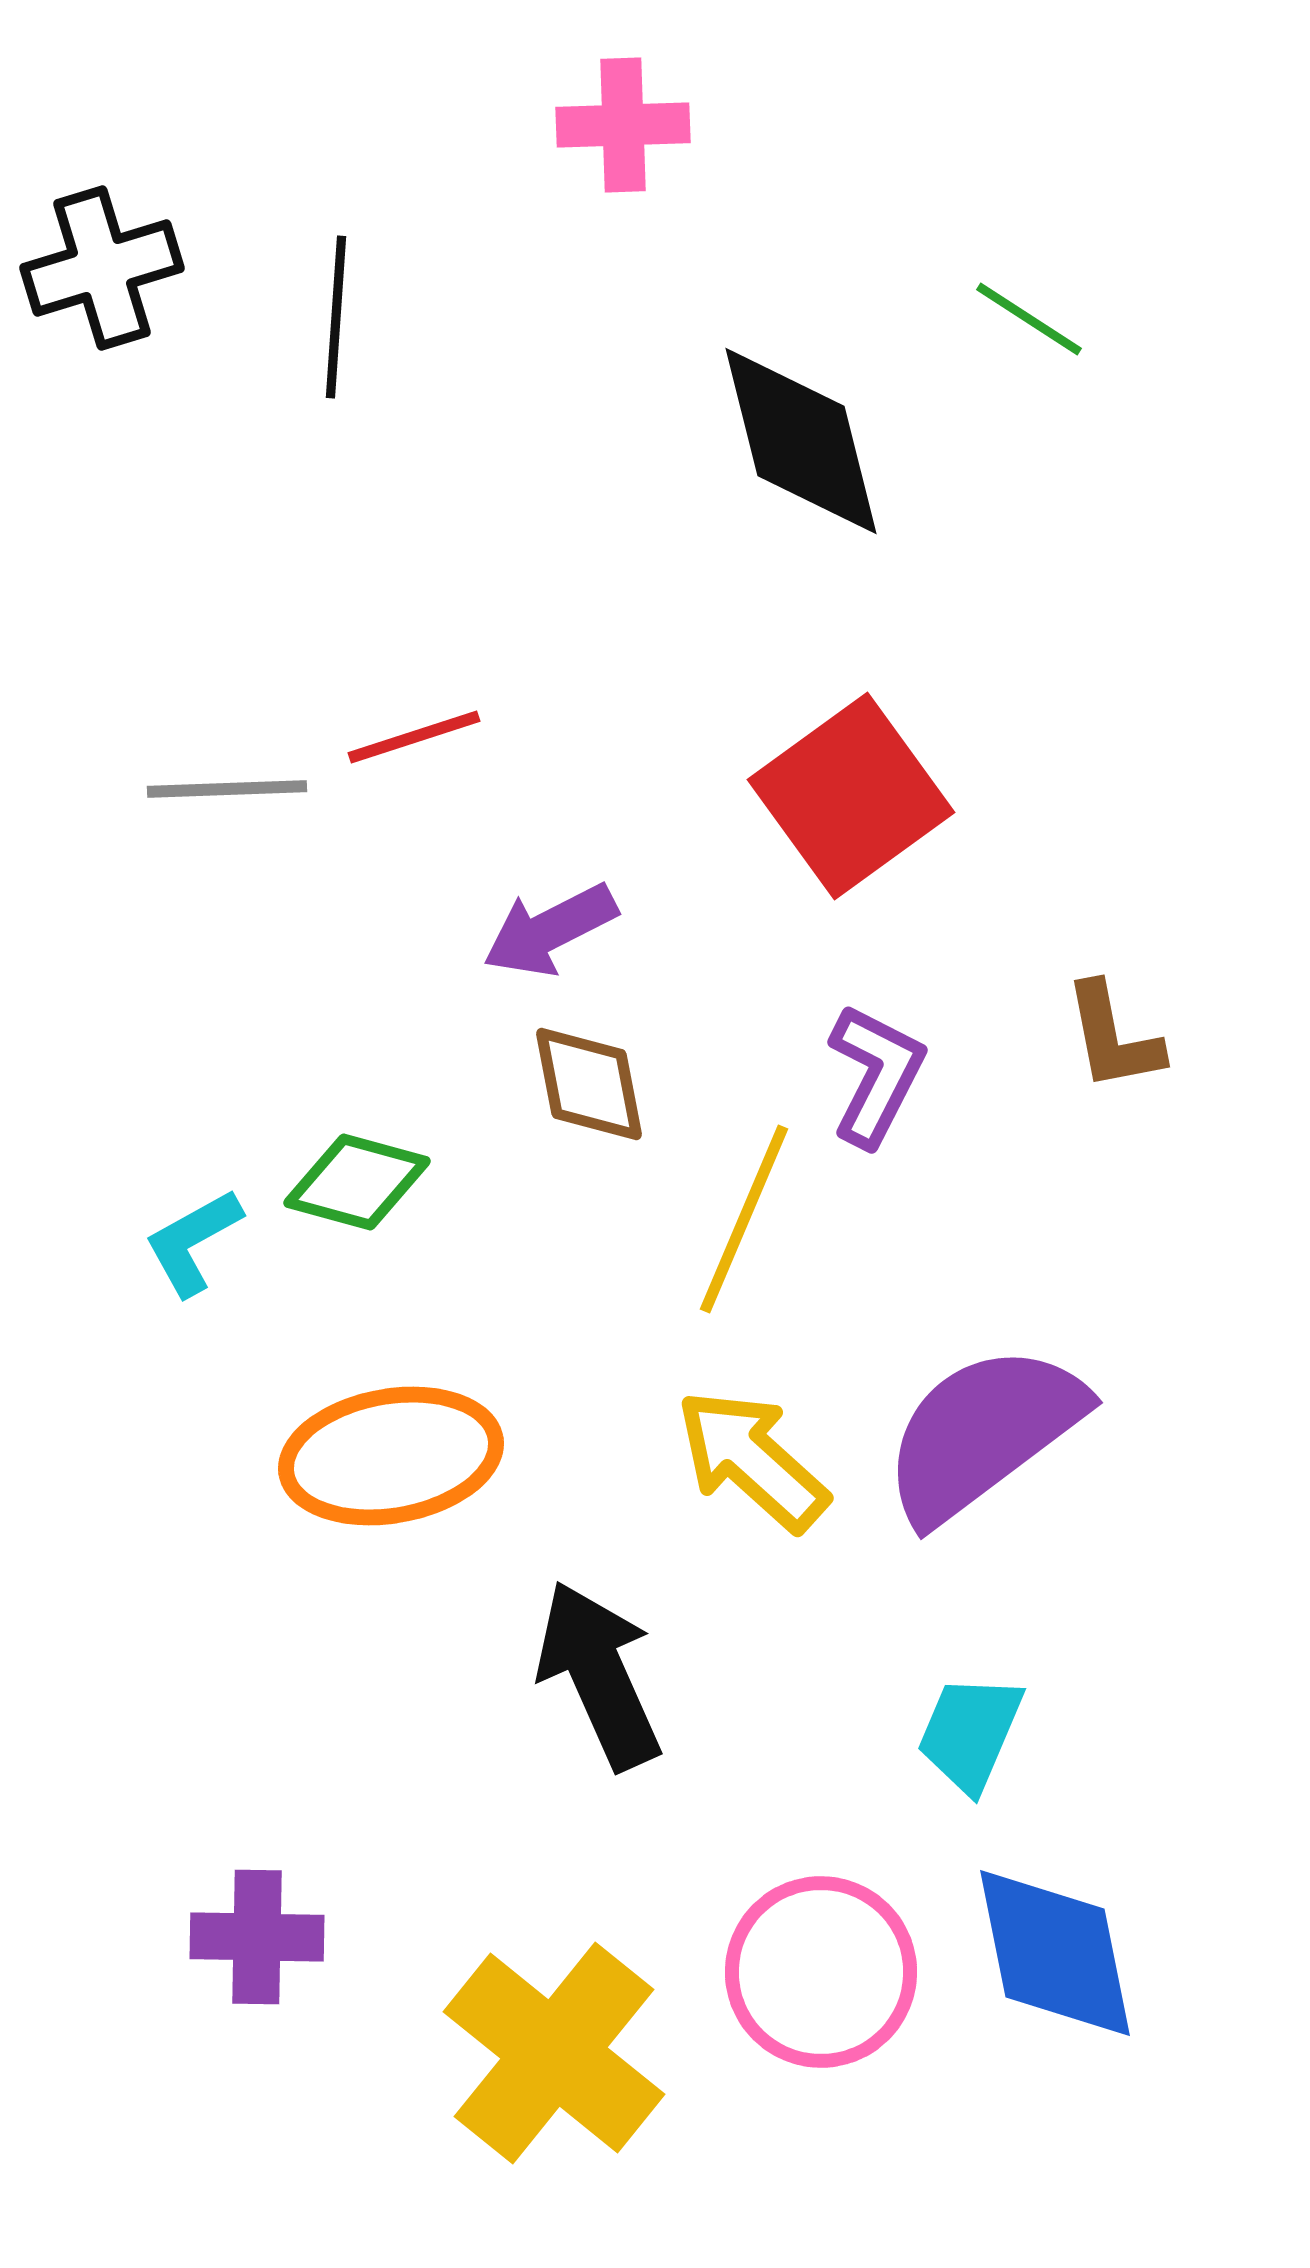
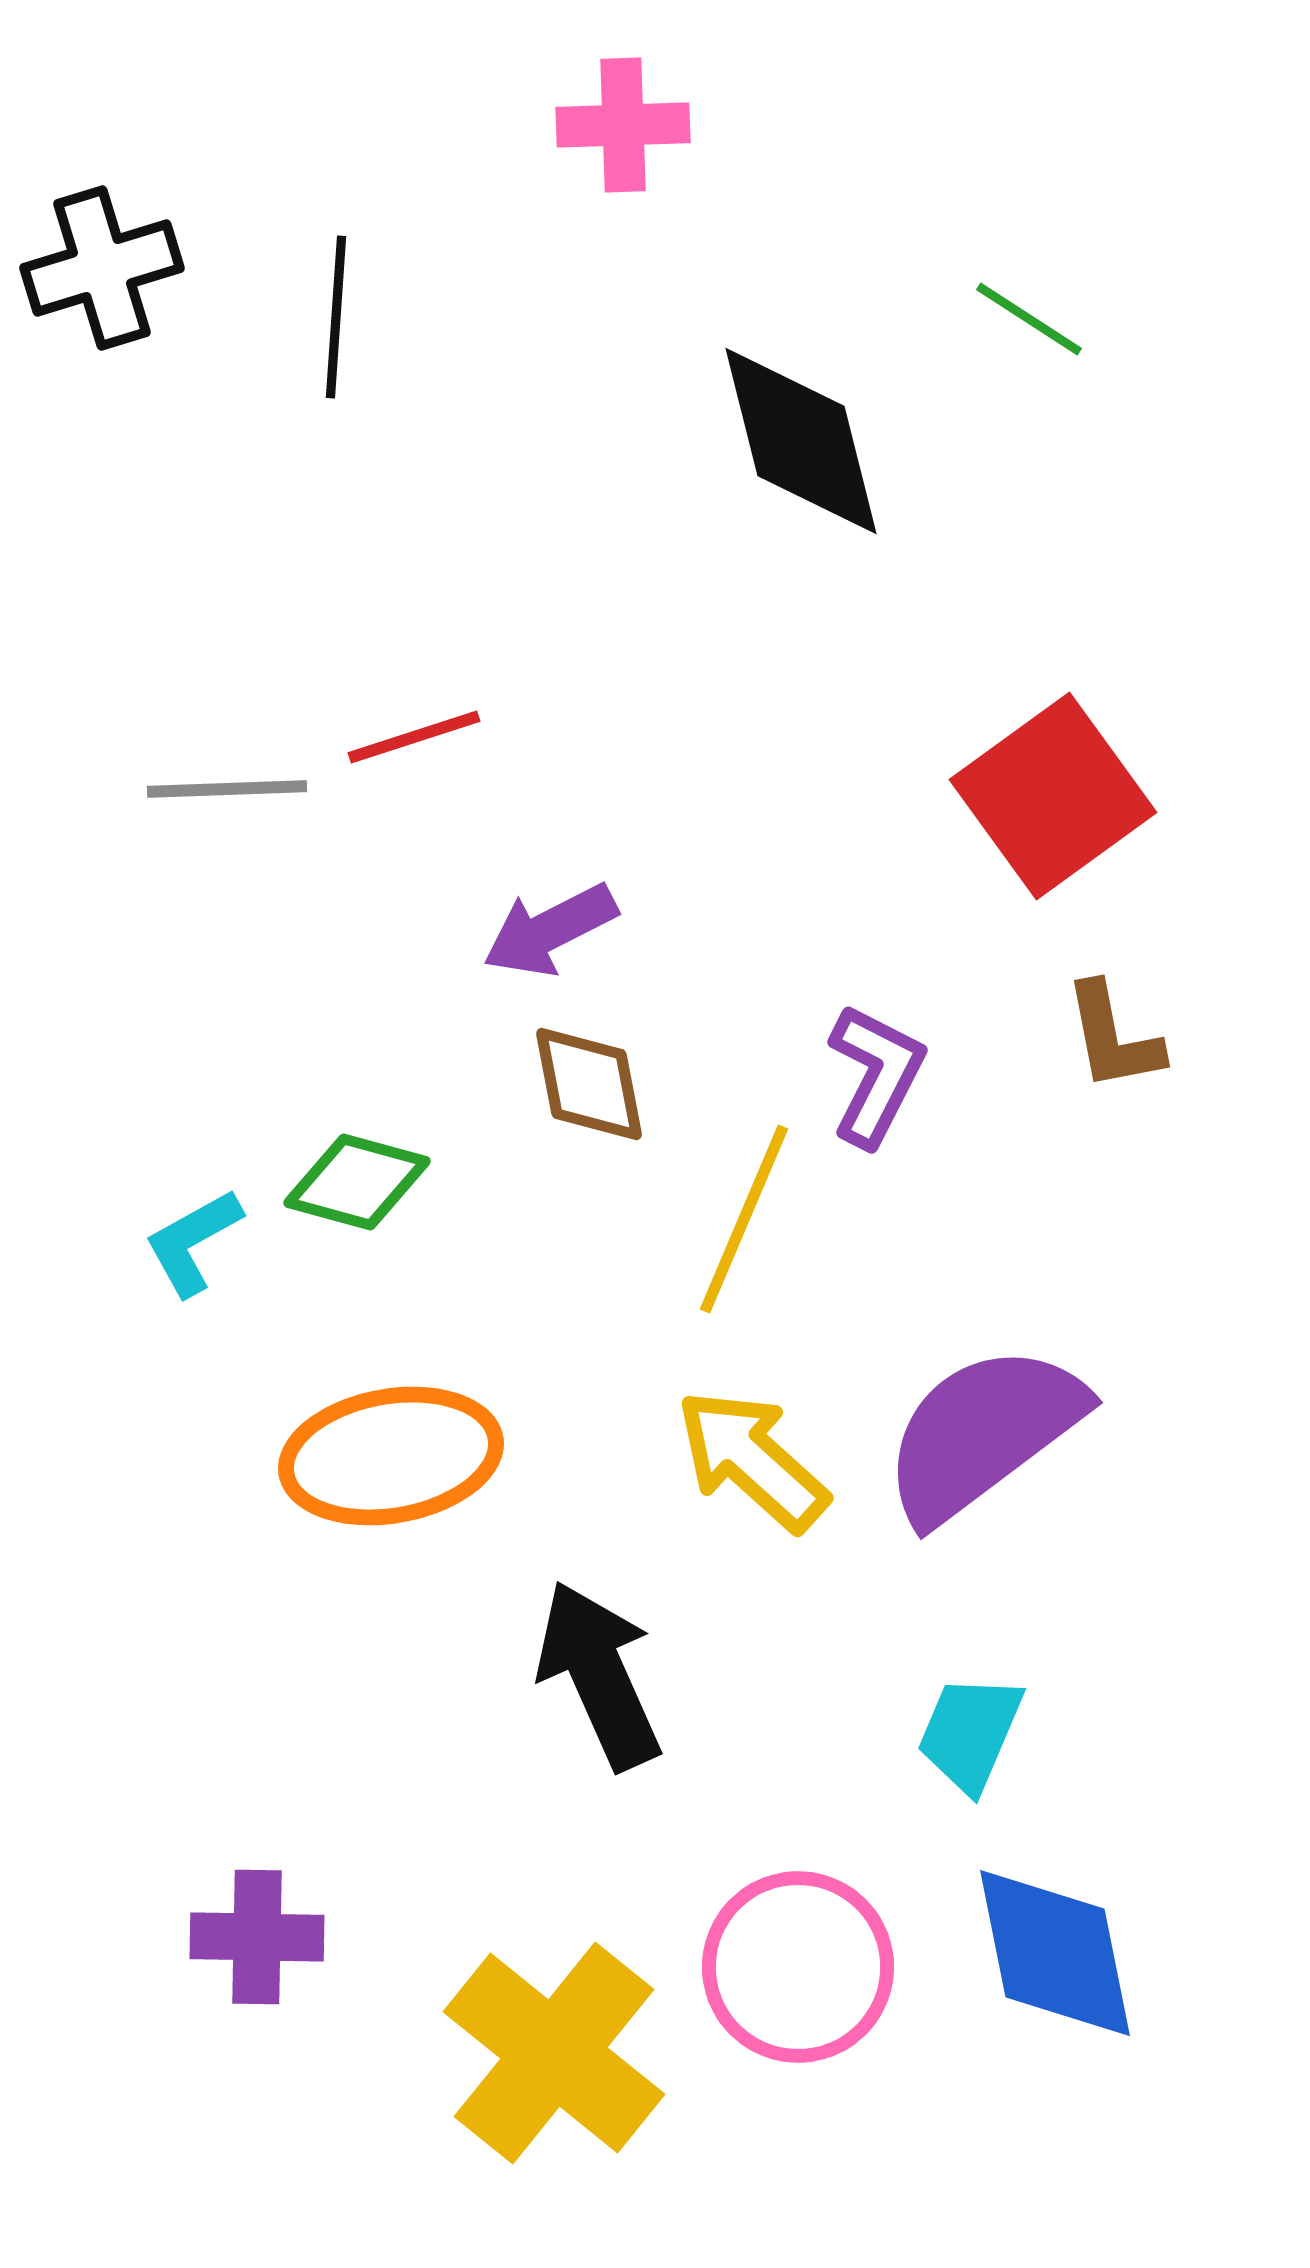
red square: moved 202 px right
pink circle: moved 23 px left, 5 px up
